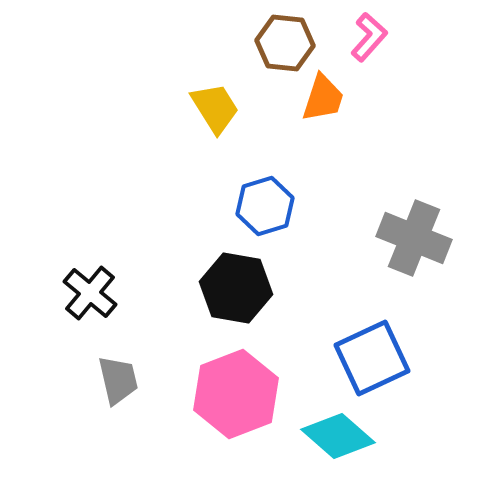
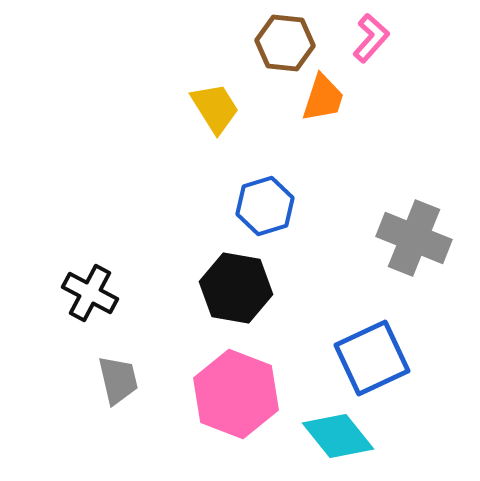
pink L-shape: moved 2 px right, 1 px down
black cross: rotated 12 degrees counterclockwise
pink hexagon: rotated 18 degrees counterclockwise
cyan diamond: rotated 10 degrees clockwise
